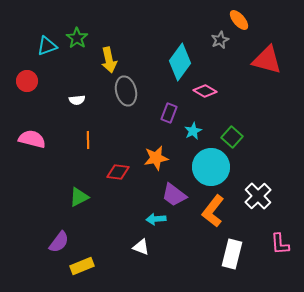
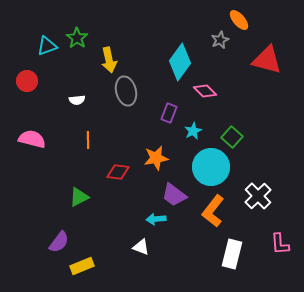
pink diamond: rotated 15 degrees clockwise
